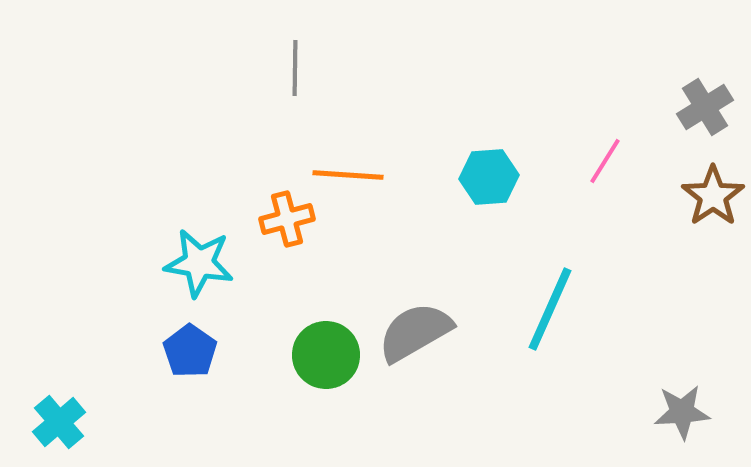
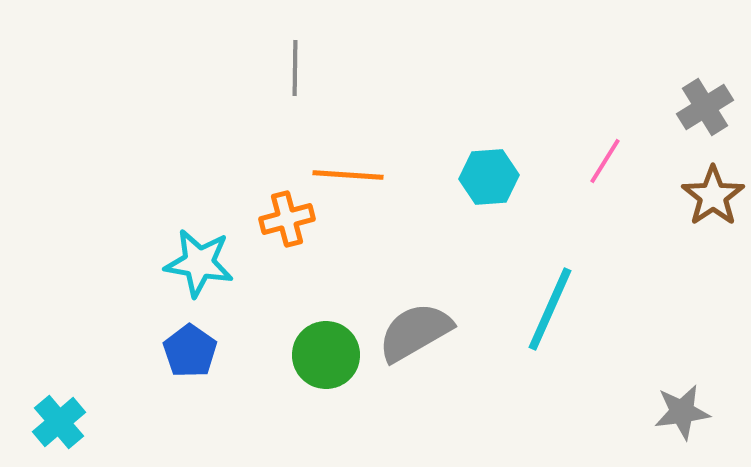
gray star: rotated 4 degrees counterclockwise
